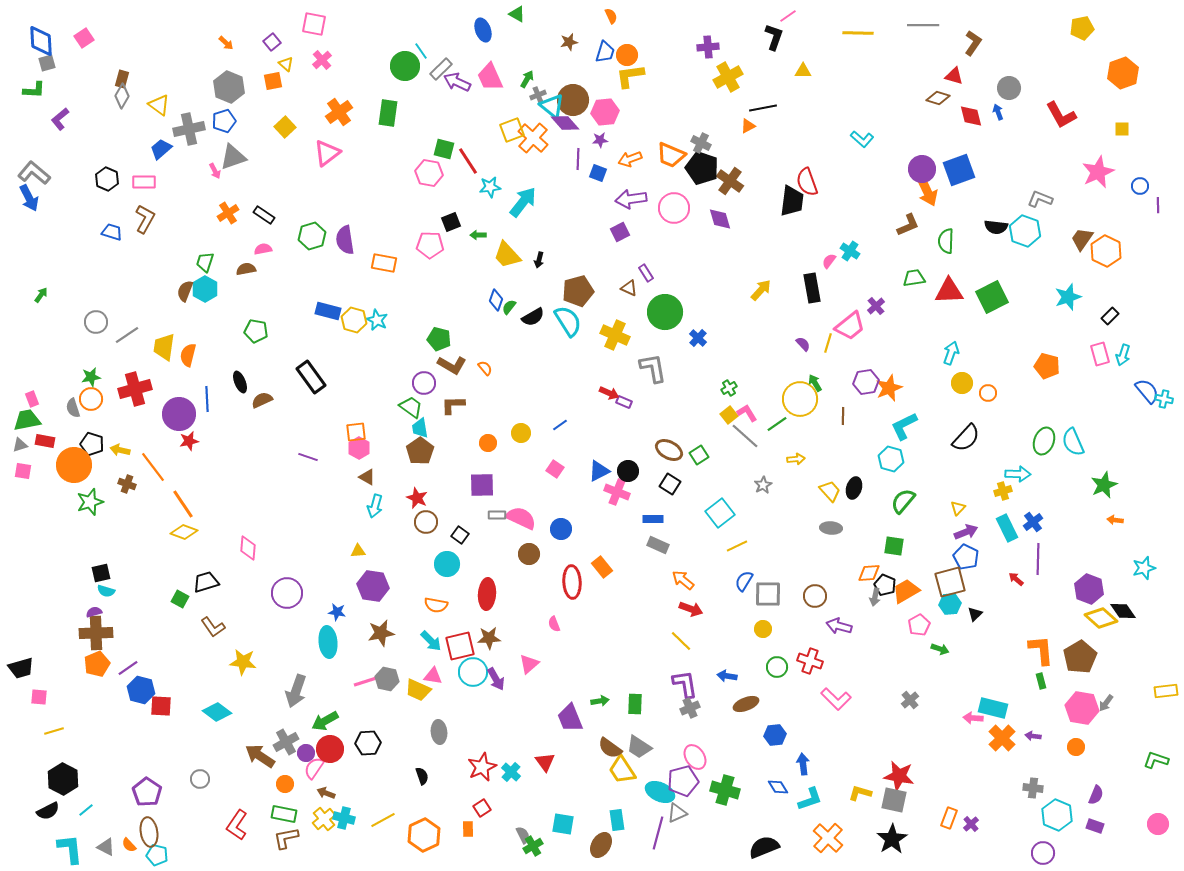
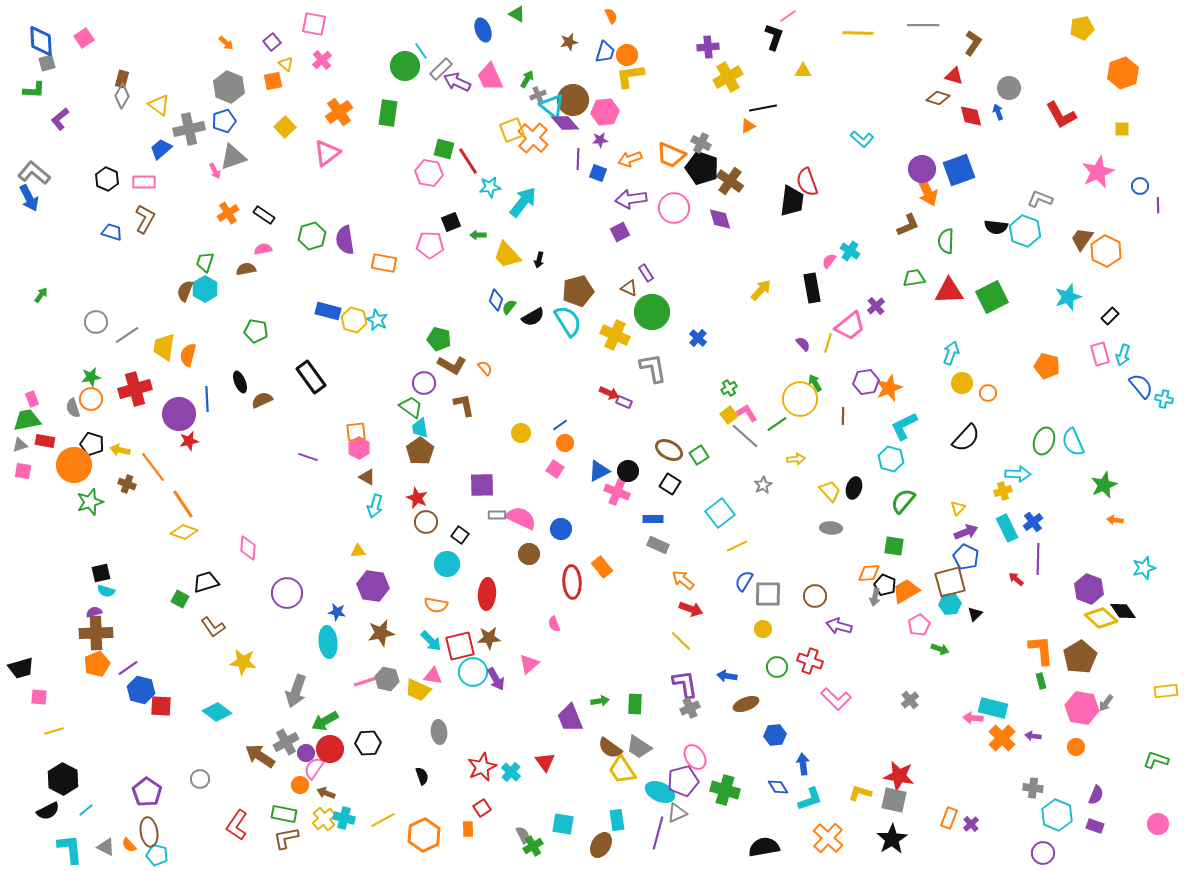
green circle at (665, 312): moved 13 px left
blue semicircle at (1147, 391): moved 6 px left, 5 px up
brown L-shape at (453, 405): moved 11 px right; rotated 80 degrees clockwise
orange circle at (488, 443): moved 77 px right
orange circle at (285, 784): moved 15 px right, 1 px down
black semicircle at (764, 847): rotated 12 degrees clockwise
